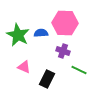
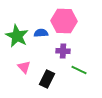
pink hexagon: moved 1 px left, 2 px up
green star: moved 1 px left, 1 px down
purple cross: rotated 16 degrees counterclockwise
pink triangle: rotated 24 degrees clockwise
